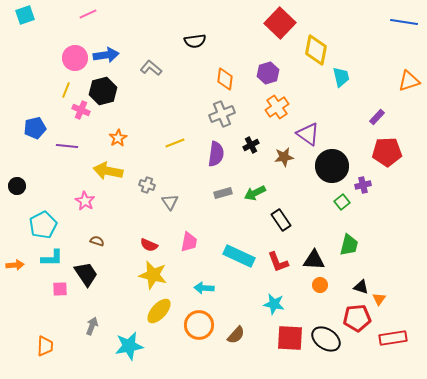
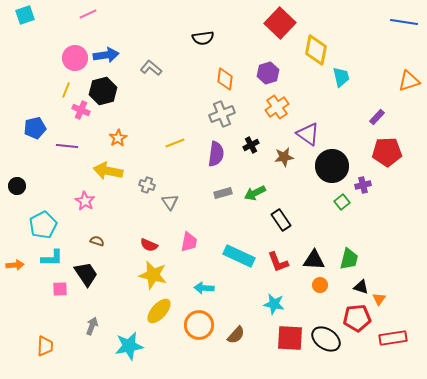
black semicircle at (195, 41): moved 8 px right, 3 px up
green trapezoid at (349, 245): moved 14 px down
